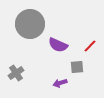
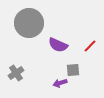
gray circle: moved 1 px left, 1 px up
gray square: moved 4 px left, 3 px down
